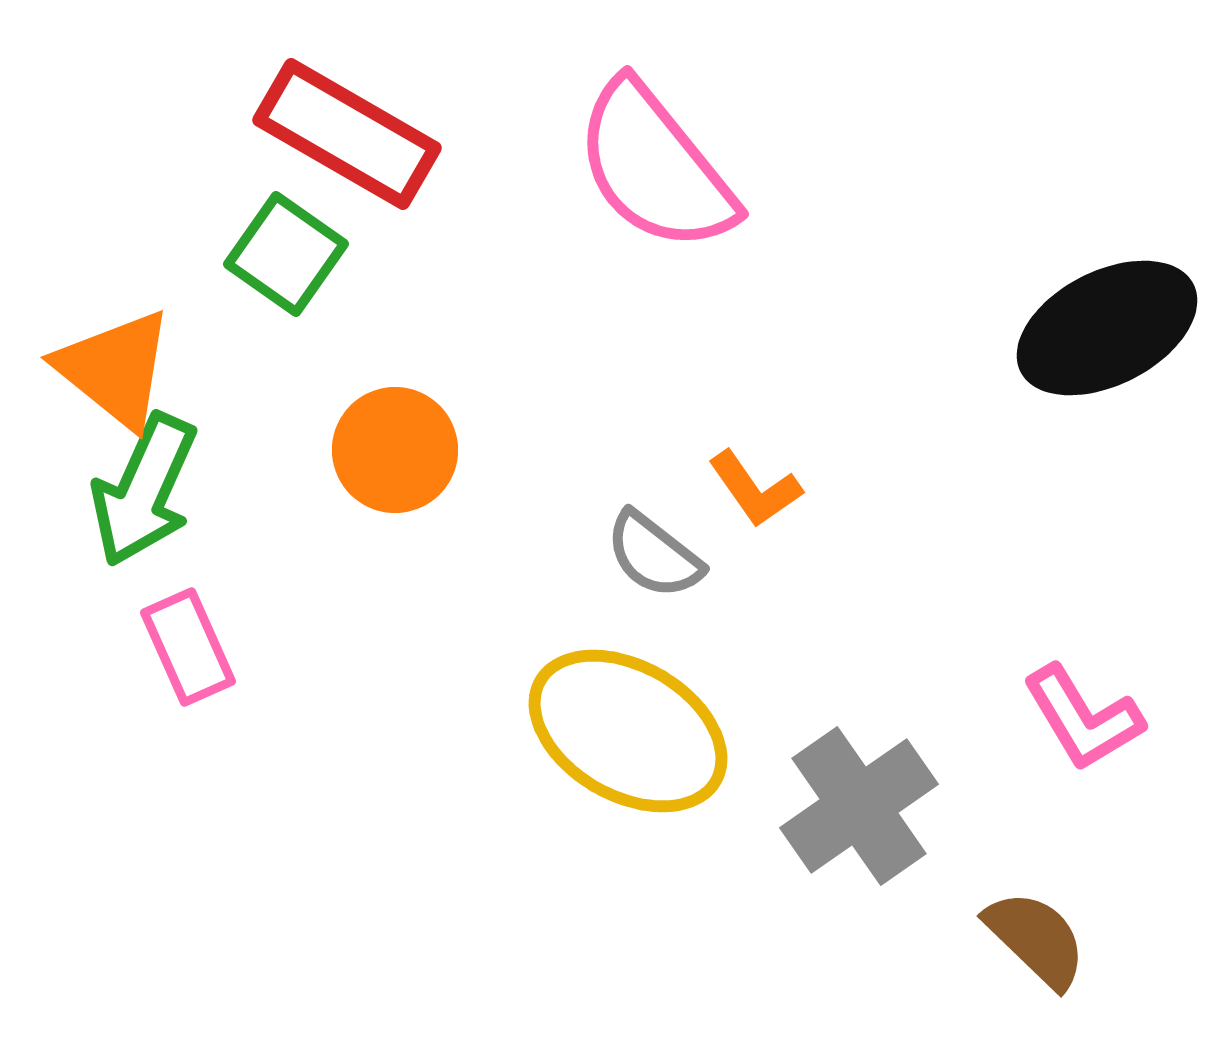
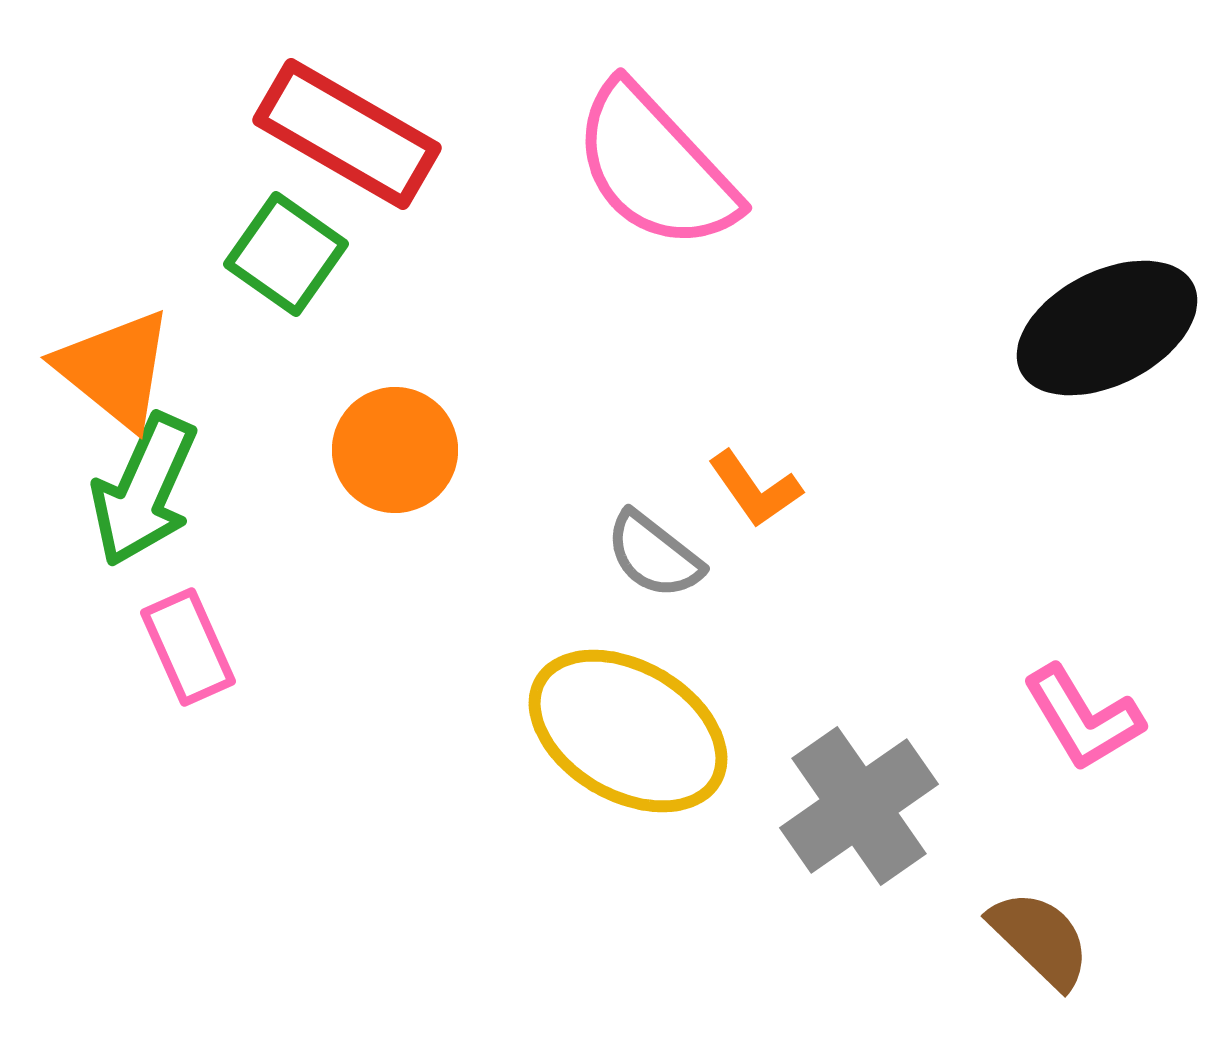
pink semicircle: rotated 4 degrees counterclockwise
brown semicircle: moved 4 px right
